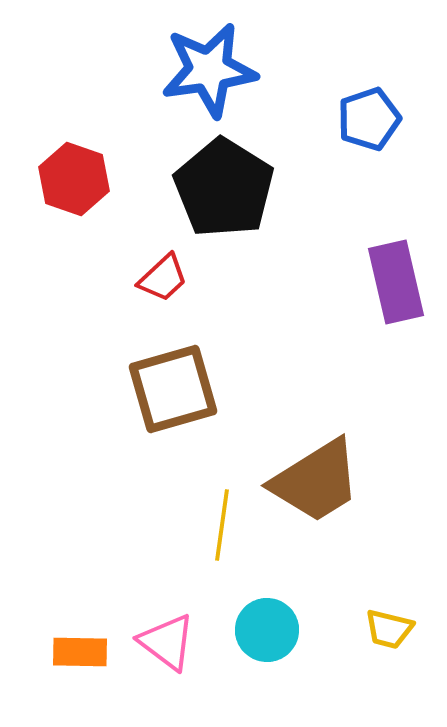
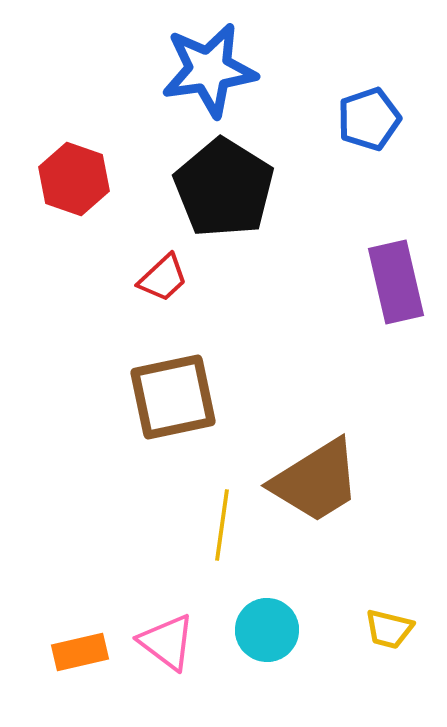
brown square: moved 8 px down; rotated 4 degrees clockwise
orange rectangle: rotated 14 degrees counterclockwise
